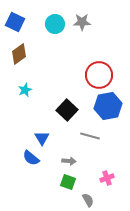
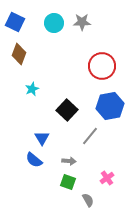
cyan circle: moved 1 px left, 1 px up
brown diamond: rotated 35 degrees counterclockwise
red circle: moved 3 px right, 9 px up
cyan star: moved 7 px right, 1 px up
blue hexagon: moved 2 px right
gray line: rotated 66 degrees counterclockwise
blue semicircle: moved 3 px right, 2 px down
pink cross: rotated 16 degrees counterclockwise
